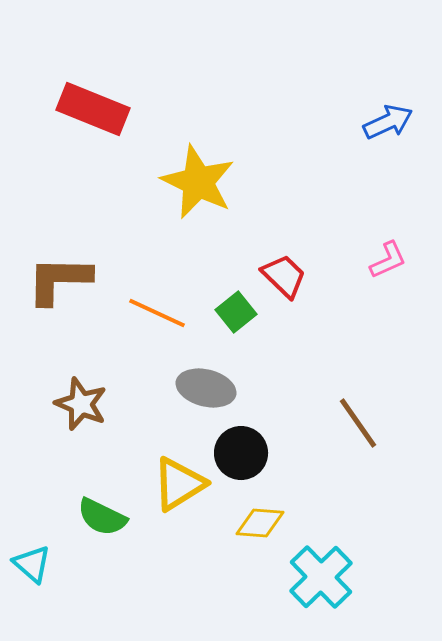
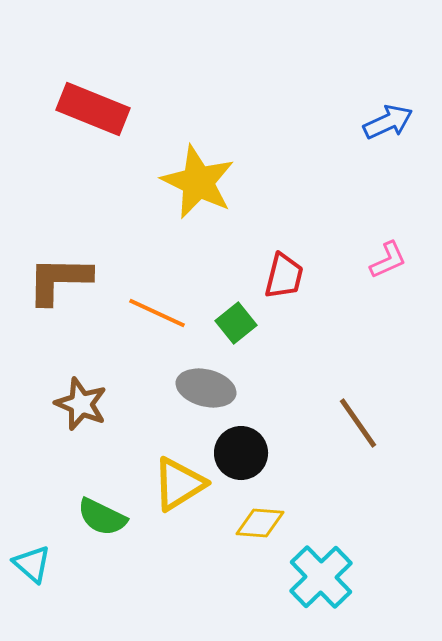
red trapezoid: rotated 60 degrees clockwise
green square: moved 11 px down
